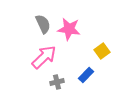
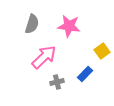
gray semicircle: moved 11 px left; rotated 42 degrees clockwise
pink star: moved 3 px up
blue rectangle: moved 1 px left, 1 px up
